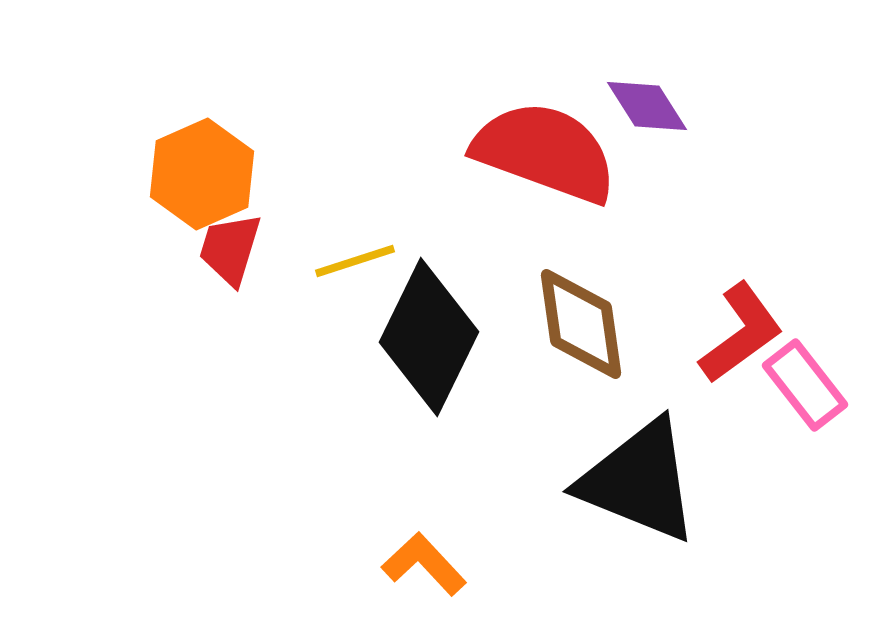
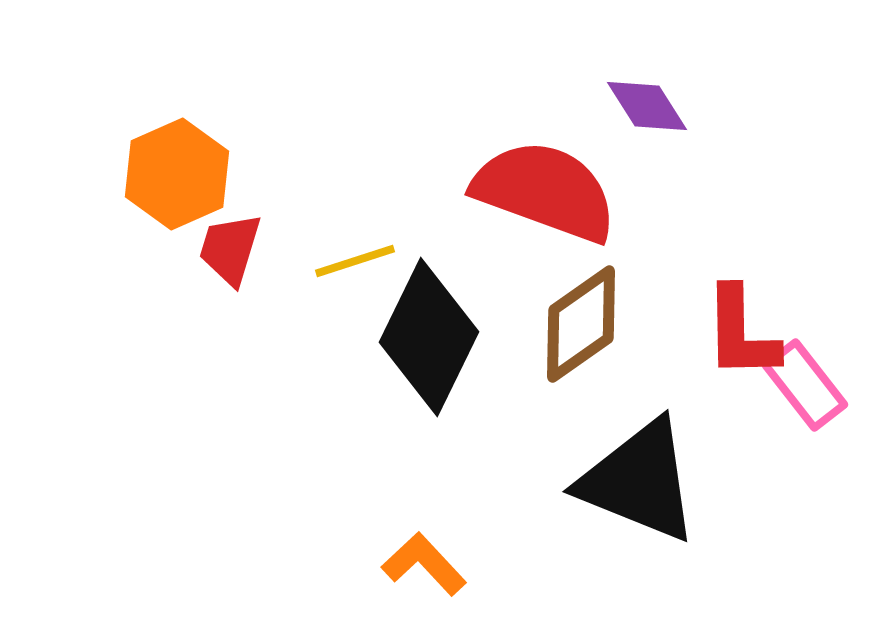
red semicircle: moved 39 px down
orange hexagon: moved 25 px left
brown diamond: rotated 63 degrees clockwise
red L-shape: rotated 125 degrees clockwise
